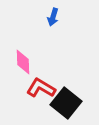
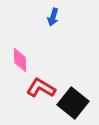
pink diamond: moved 3 px left, 2 px up
black square: moved 7 px right
